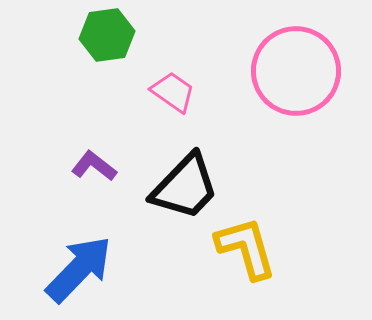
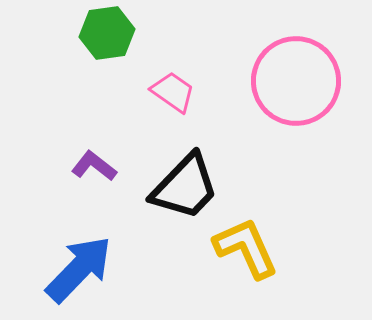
green hexagon: moved 2 px up
pink circle: moved 10 px down
yellow L-shape: rotated 8 degrees counterclockwise
